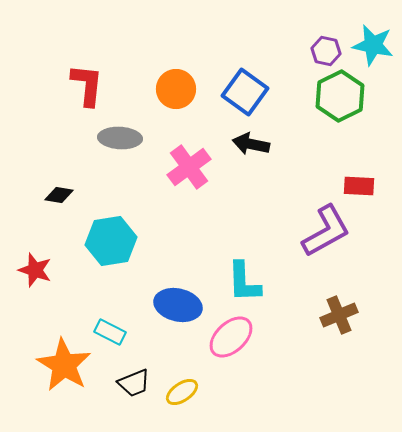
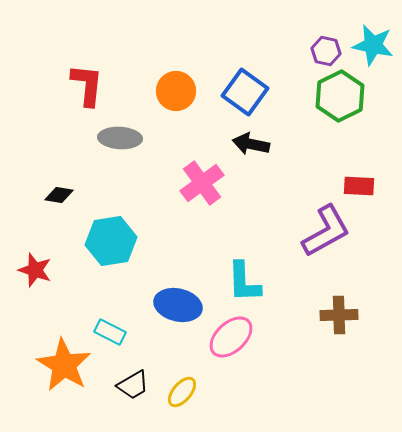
orange circle: moved 2 px down
pink cross: moved 13 px right, 16 px down
brown cross: rotated 21 degrees clockwise
black trapezoid: moved 1 px left, 2 px down; rotated 8 degrees counterclockwise
yellow ellipse: rotated 16 degrees counterclockwise
